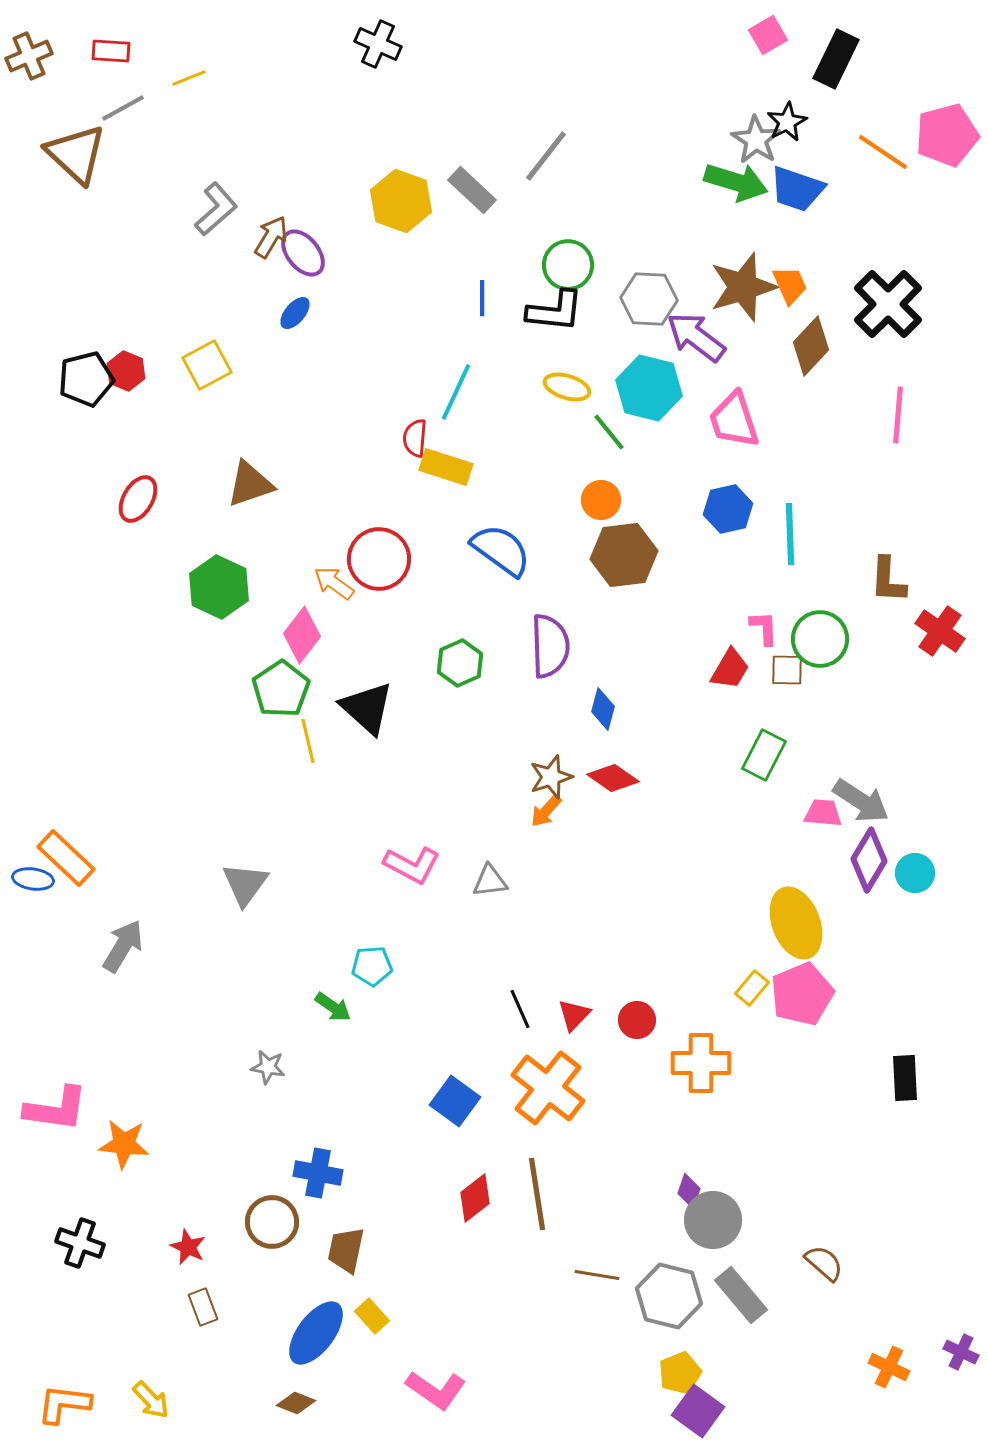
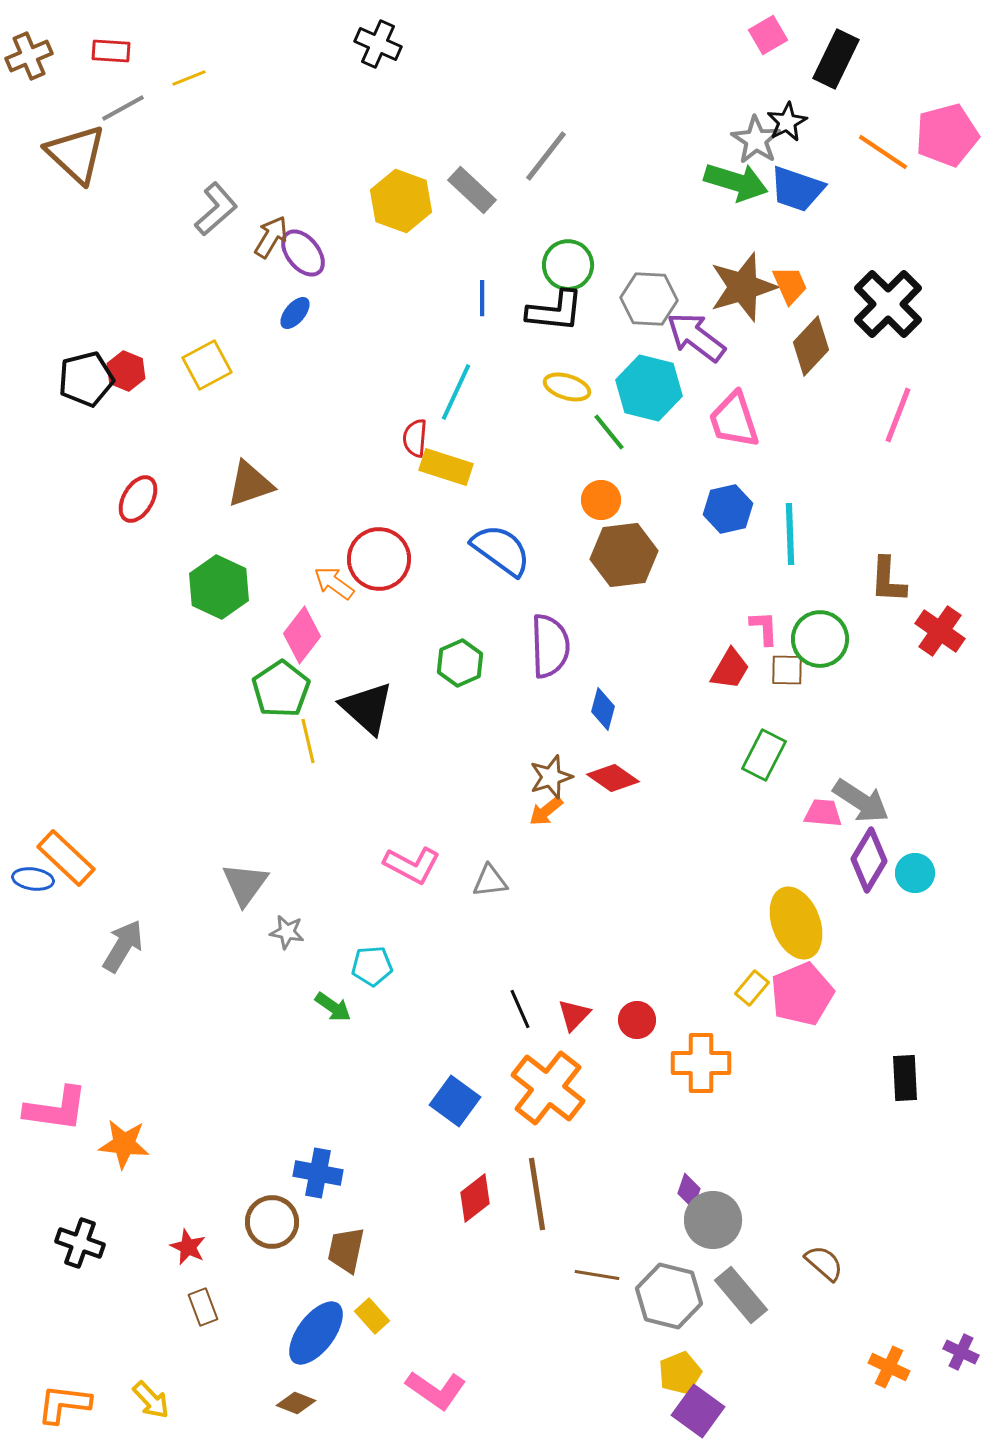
pink line at (898, 415): rotated 16 degrees clockwise
orange arrow at (546, 811): rotated 9 degrees clockwise
gray star at (268, 1067): moved 19 px right, 135 px up
